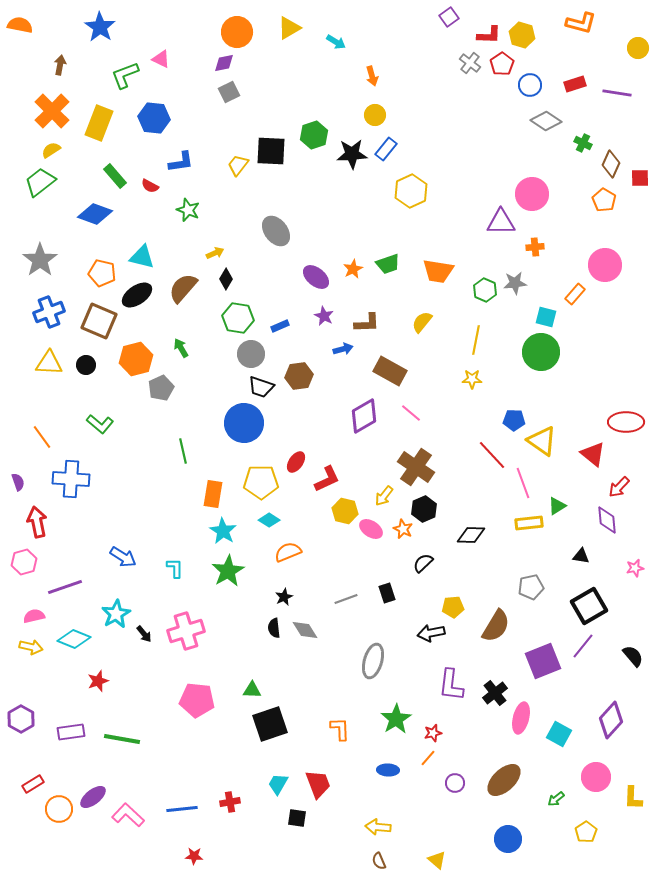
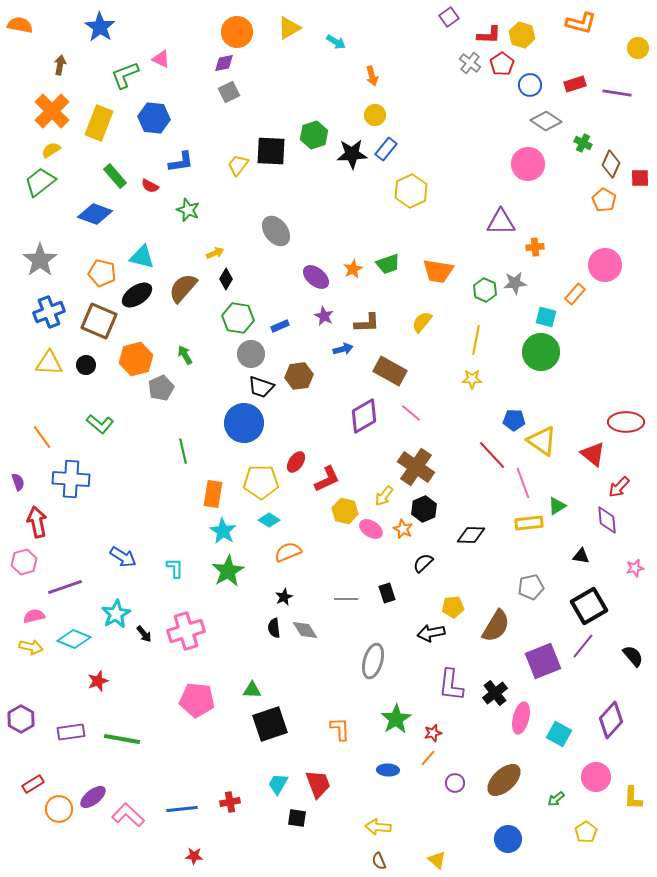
pink circle at (532, 194): moved 4 px left, 30 px up
green arrow at (181, 348): moved 4 px right, 7 px down
gray line at (346, 599): rotated 20 degrees clockwise
